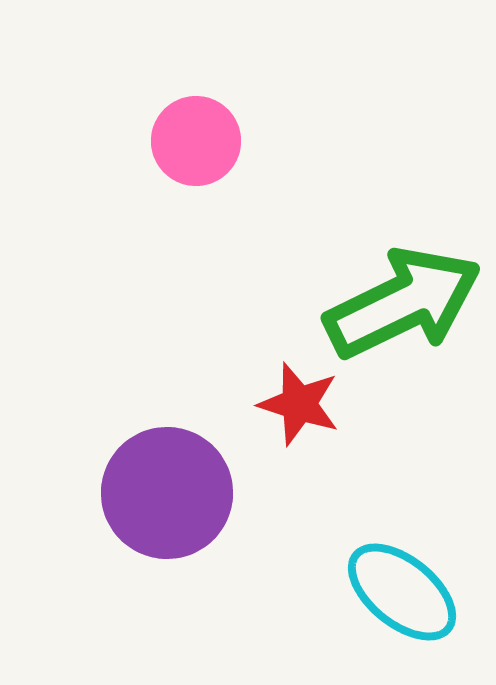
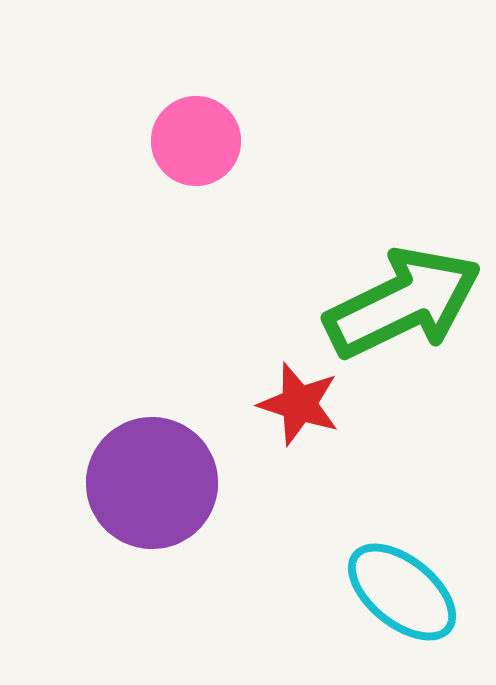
purple circle: moved 15 px left, 10 px up
